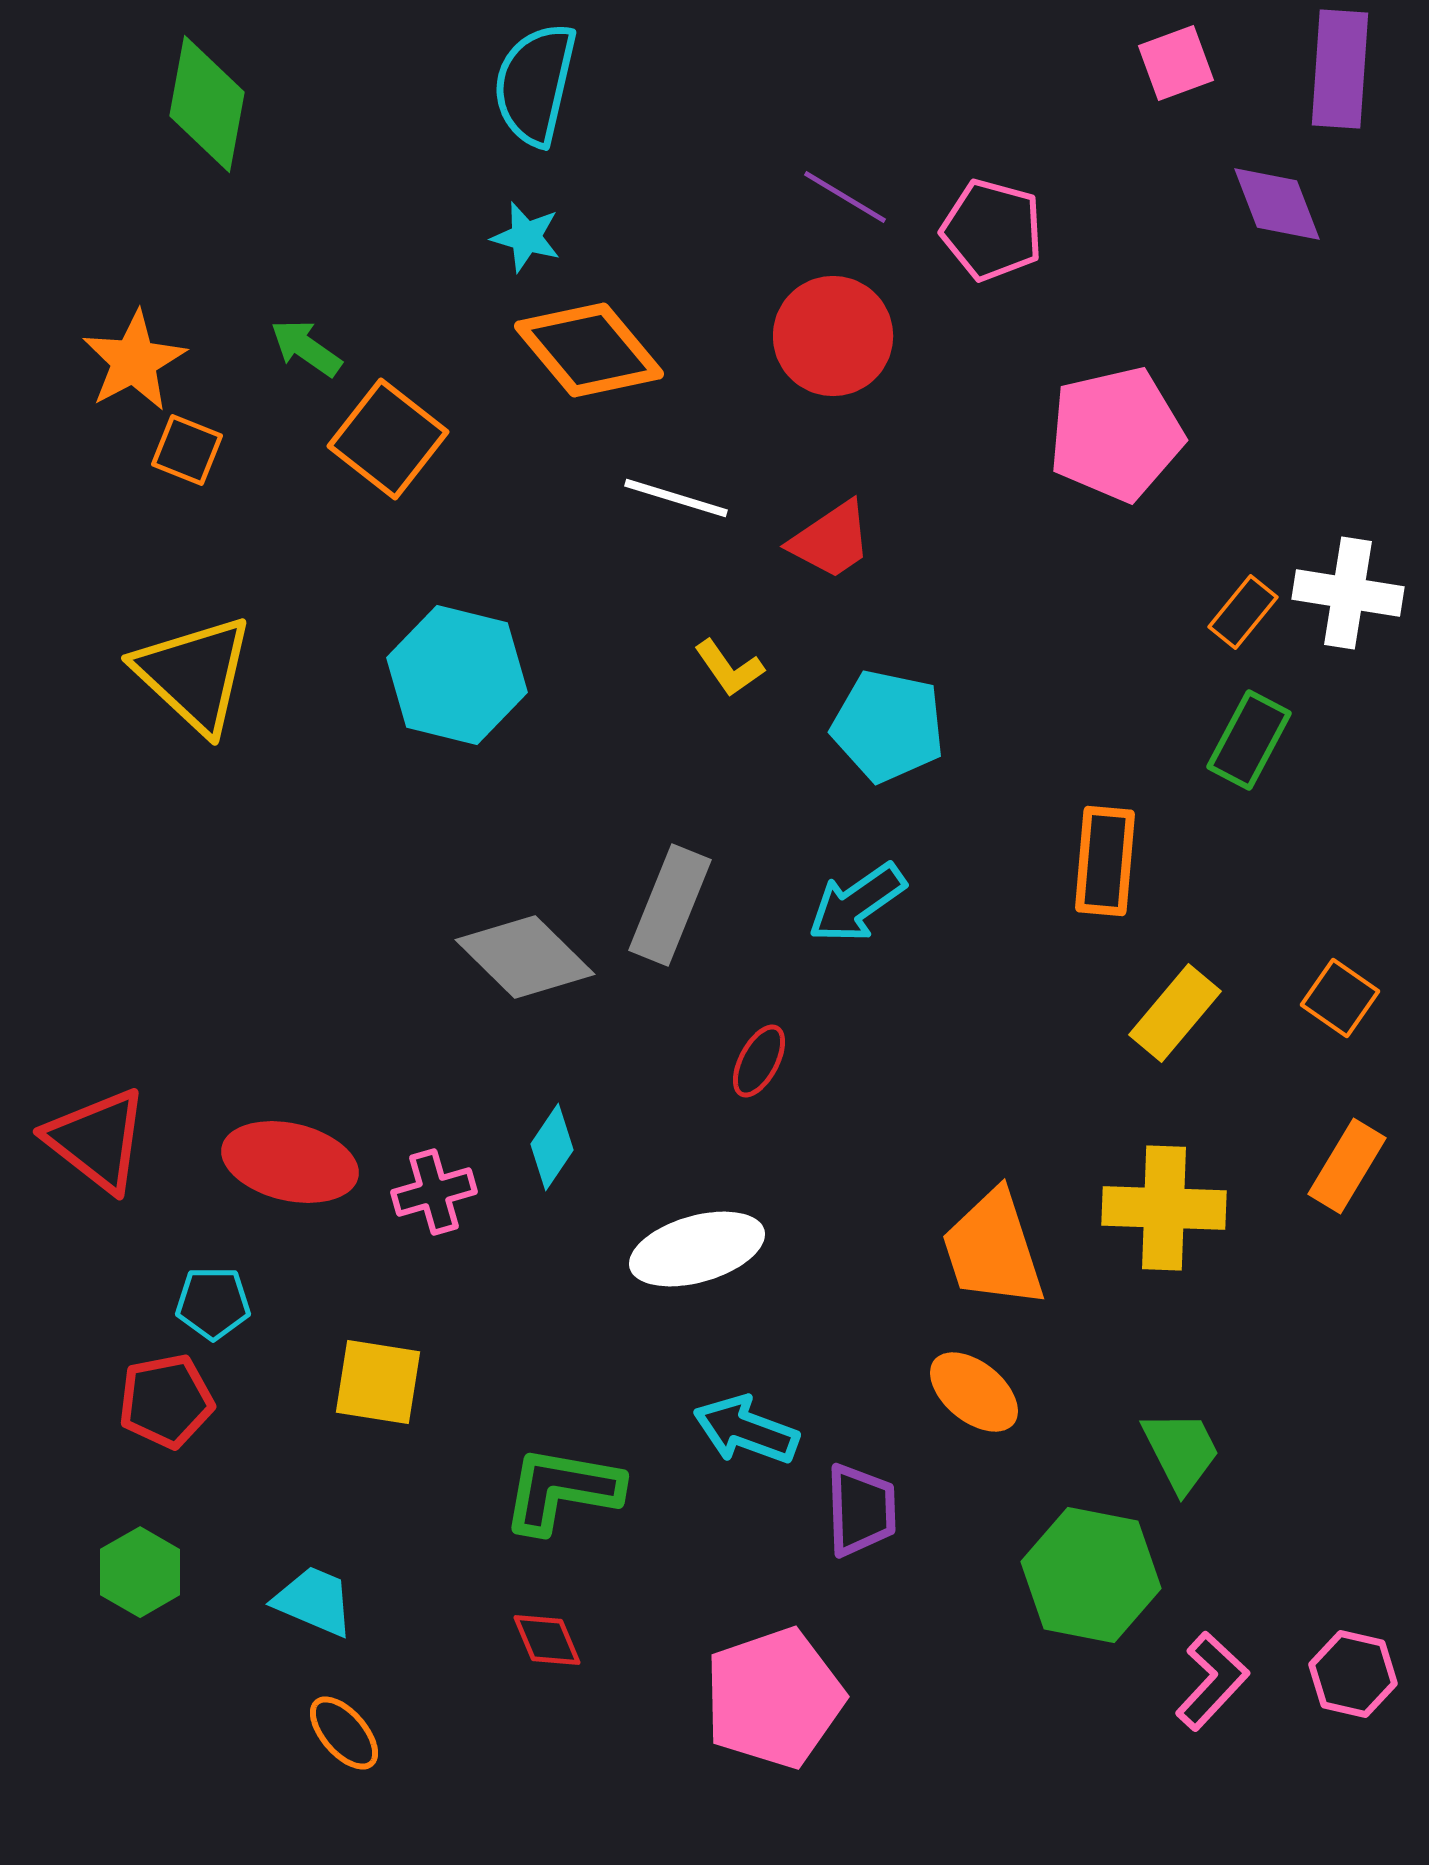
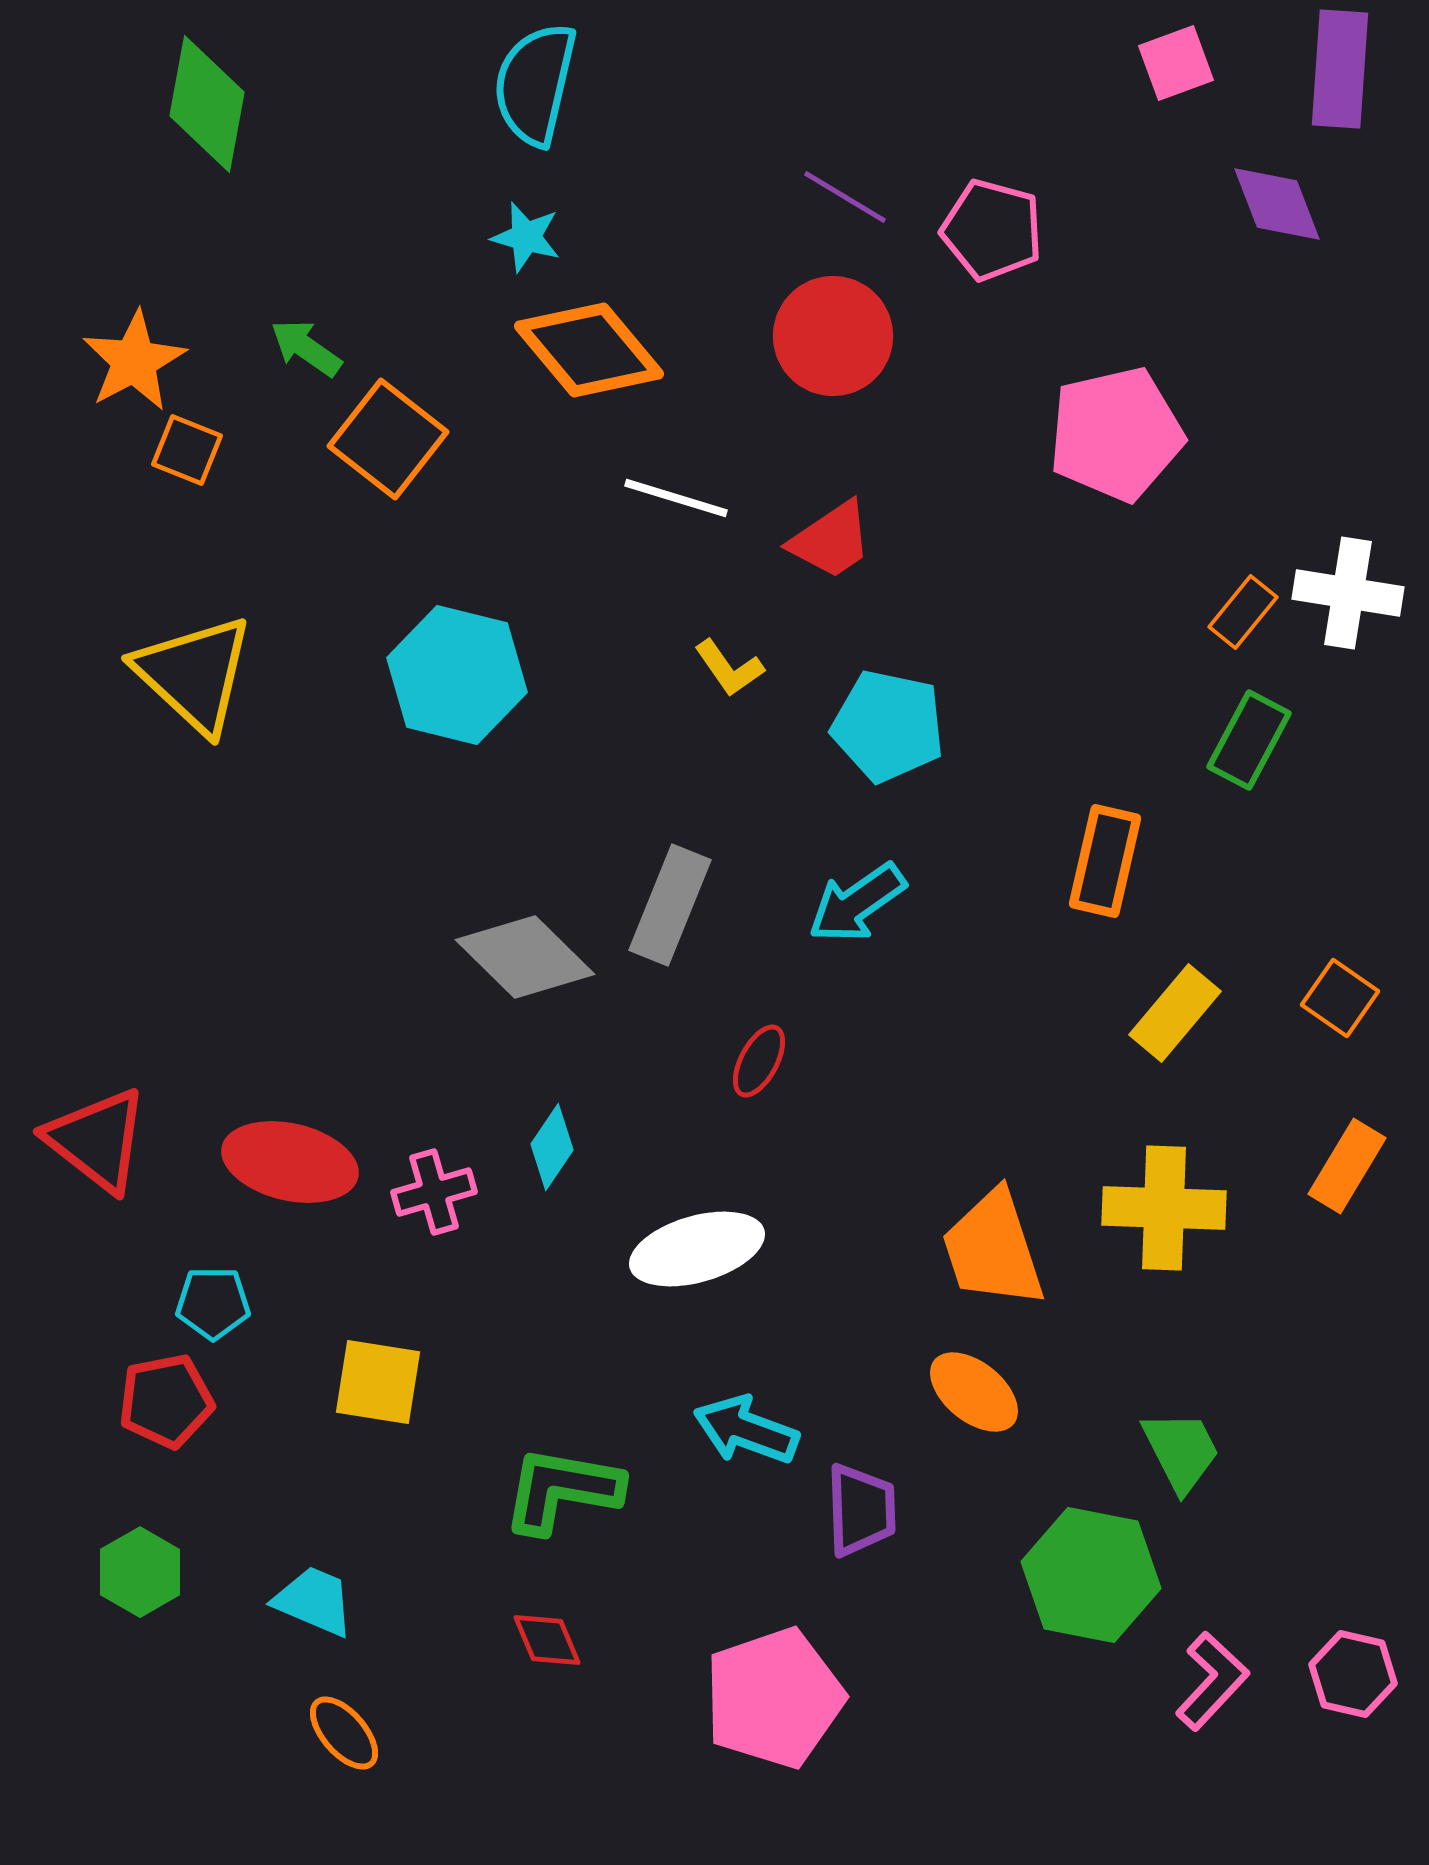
orange rectangle at (1105, 861): rotated 8 degrees clockwise
